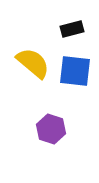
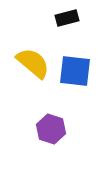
black rectangle: moved 5 px left, 11 px up
